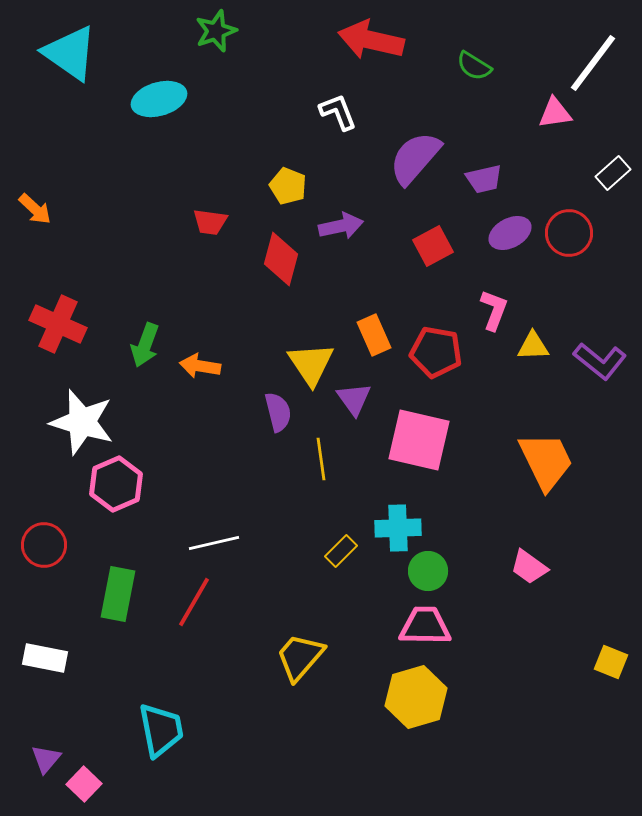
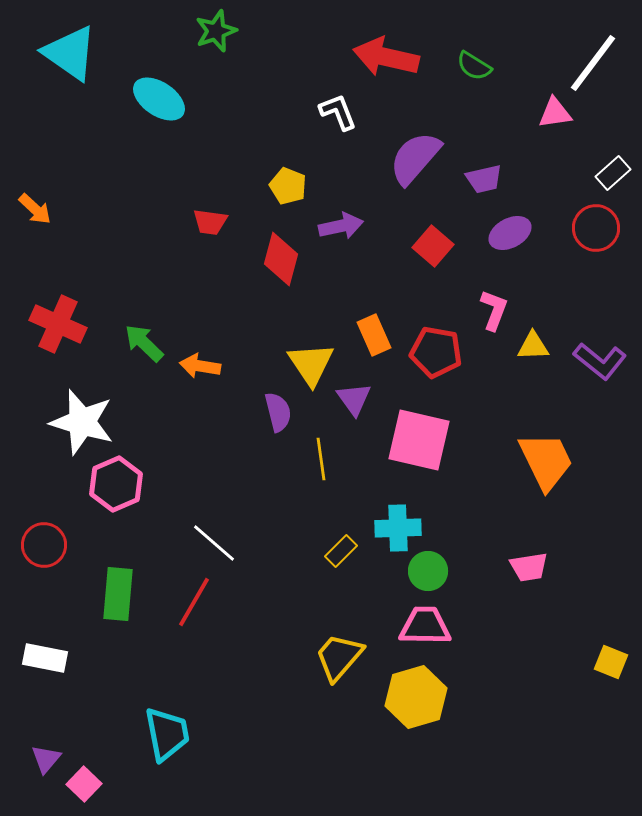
red arrow at (371, 40): moved 15 px right, 17 px down
cyan ellipse at (159, 99): rotated 50 degrees clockwise
red circle at (569, 233): moved 27 px right, 5 px up
red square at (433, 246): rotated 21 degrees counterclockwise
green arrow at (145, 345): moved 1 px left, 2 px up; rotated 114 degrees clockwise
white line at (214, 543): rotated 54 degrees clockwise
pink trapezoid at (529, 567): rotated 45 degrees counterclockwise
green rectangle at (118, 594): rotated 6 degrees counterclockwise
yellow trapezoid at (300, 657): moved 39 px right
cyan trapezoid at (161, 730): moved 6 px right, 4 px down
